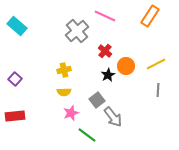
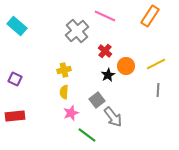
purple square: rotated 16 degrees counterclockwise
yellow semicircle: rotated 96 degrees clockwise
